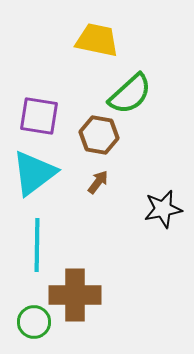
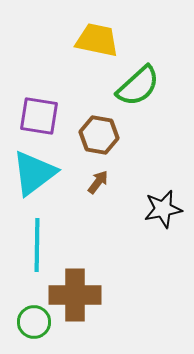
green semicircle: moved 8 px right, 8 px up
